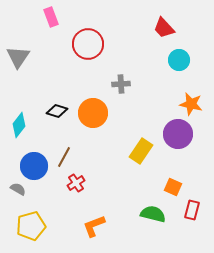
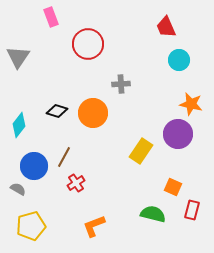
red trapezoid: moved 2 px right, 1 px up; rotated 20 degrees clockwise
